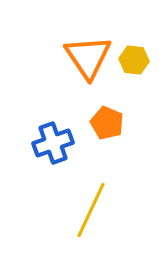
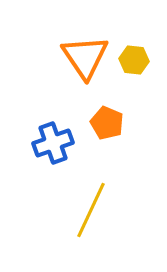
orange triangle: moved 3 px left
